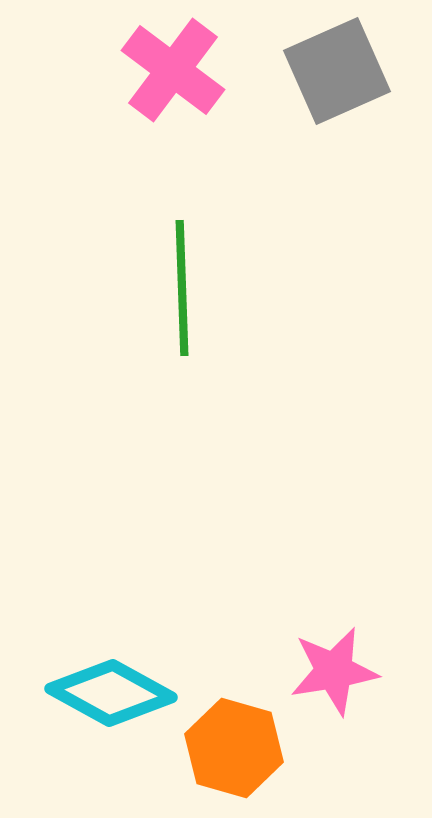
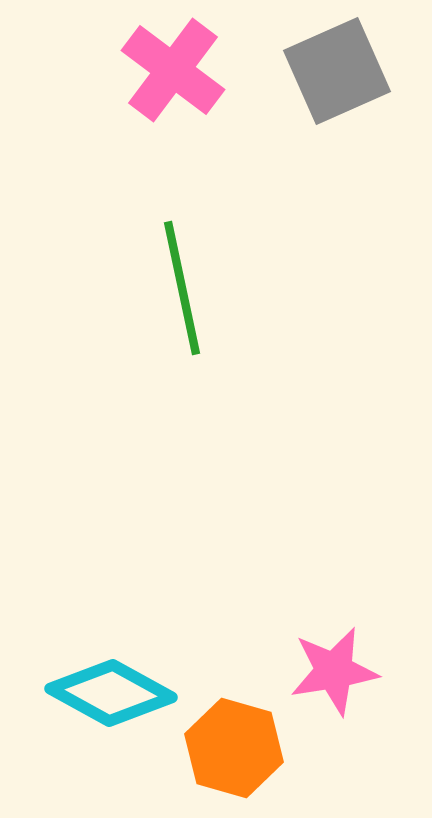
green line: rotated 10 degrees counterclockwise
